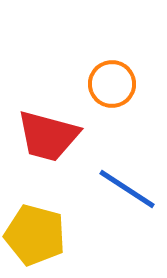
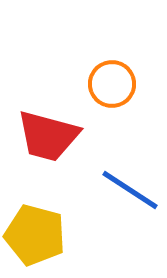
blue line: moved 3 px right, 1 px down
